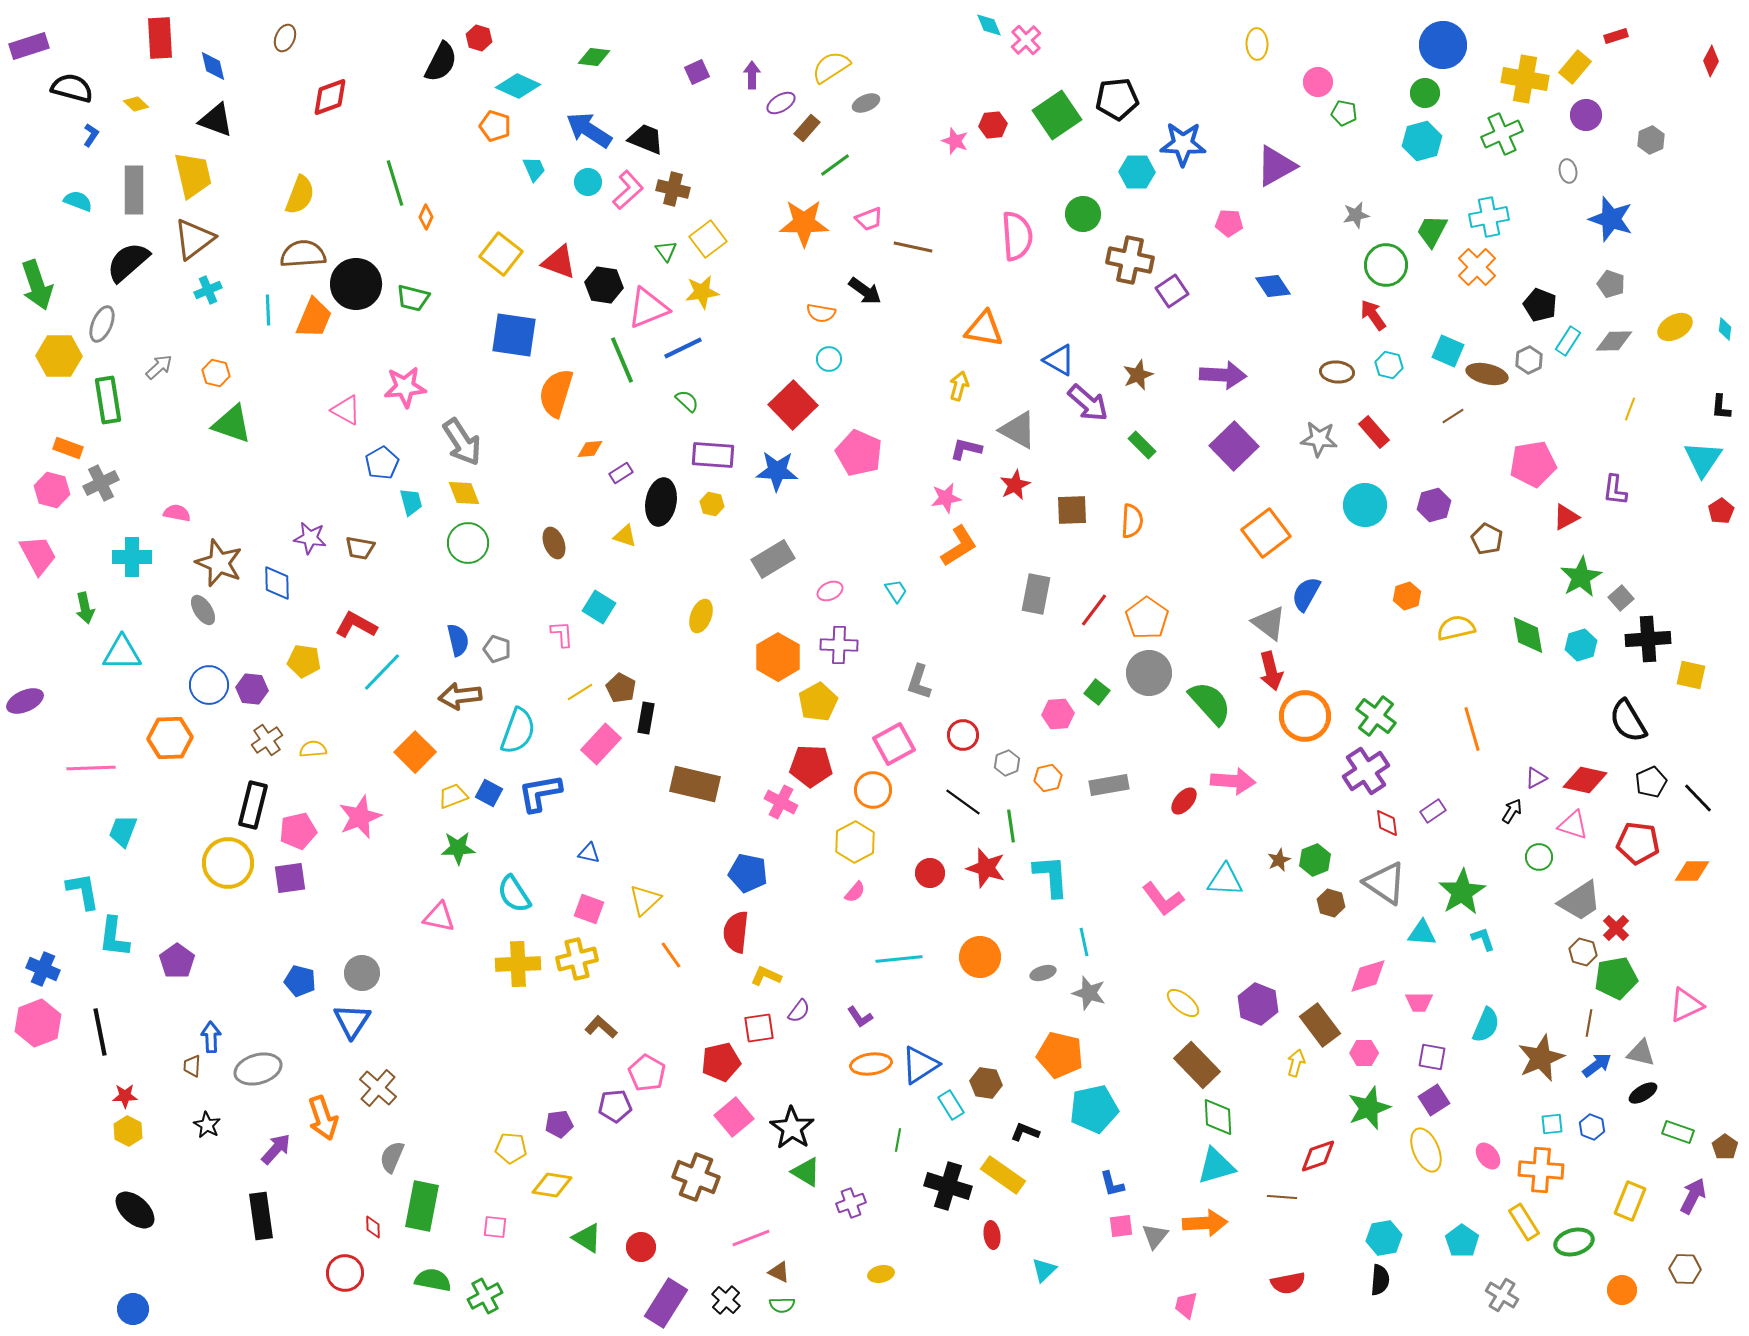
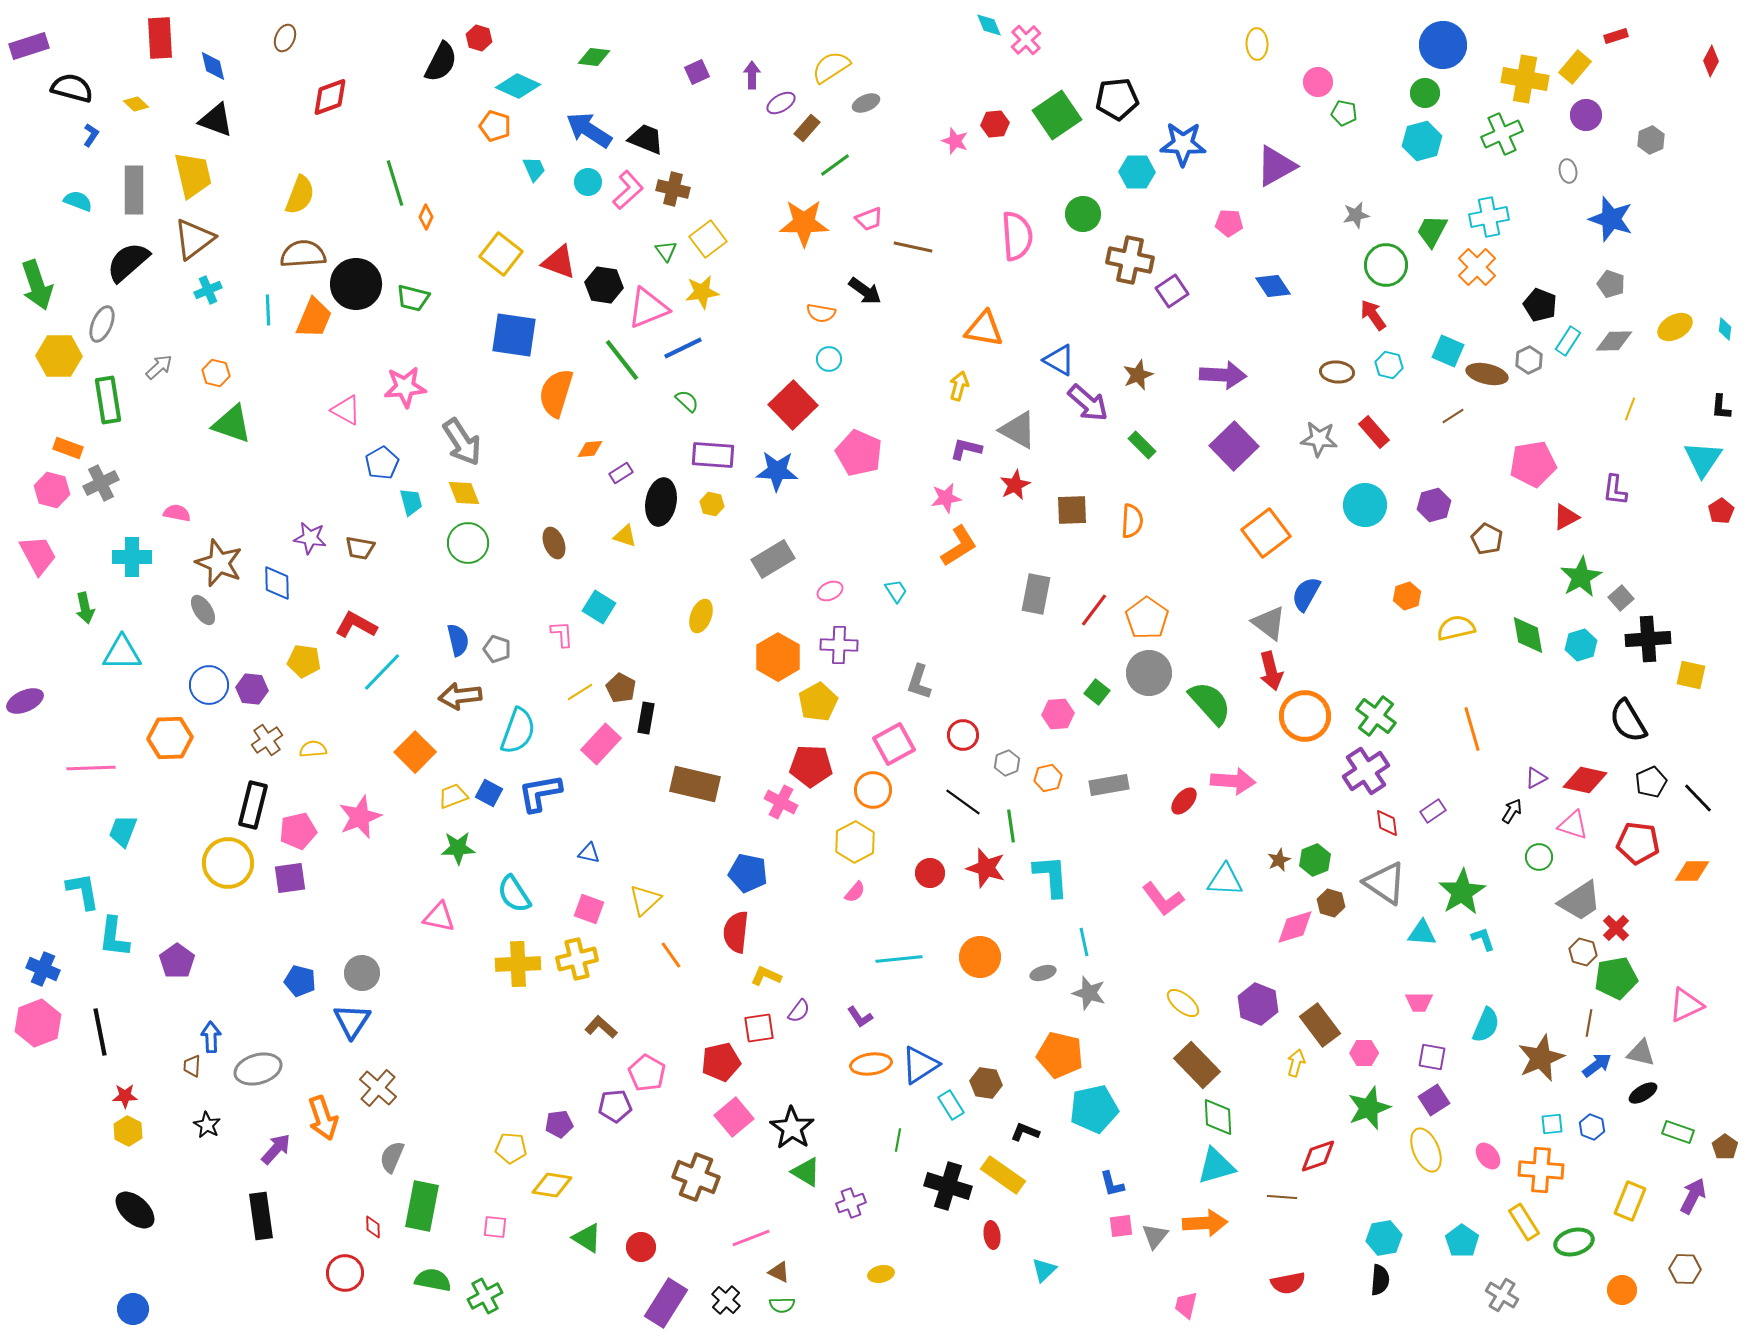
red hexagon at (993, 125): moved 2 px right, 1 px up
green line at (622, 360): rotated 15 degrees counterclockwise
pink diamond at (1368, 976): moved 73 px left, 49 px up
